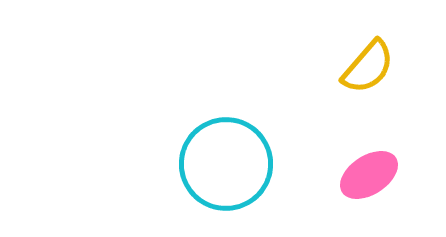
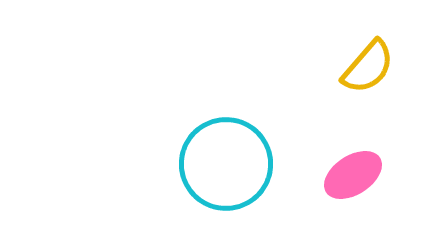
pink ellipse: moved 16 px left
